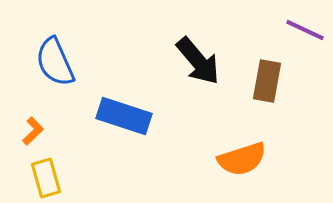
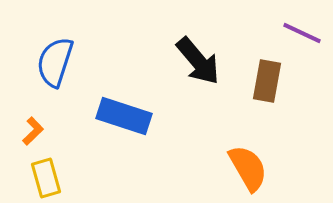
purple line: moved 3 px left, 3 px down
blue semicircle: rotated 42 degrees clockwise
orange semicircle: moved 6 px right, 9 px down; rotated 102 degrees counterclockwise
